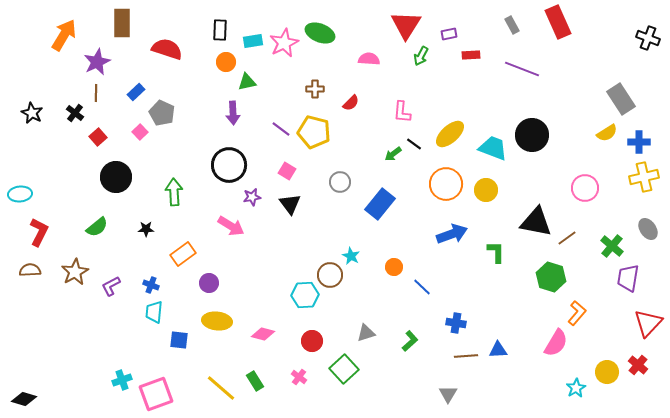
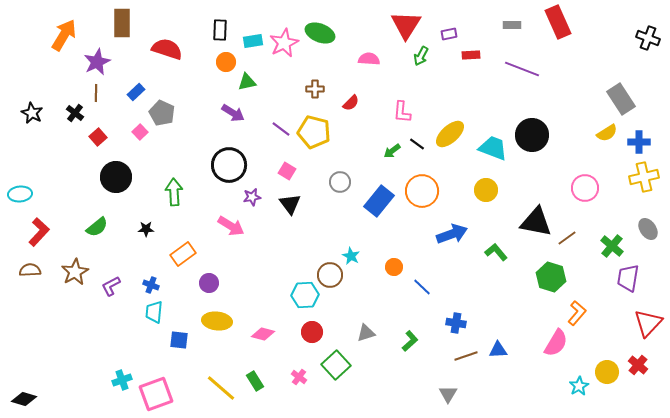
gray rectangle at (512, 25): rotated 60 degrees counterclockwise
purple arrow at (233, 113): rotated 55 degrees counterclockwise
black line at (414, 144): moved 3 px right
green arrow at (393, 154): moved 1 px left, 3 px up
orange circle at (446, 184): moved 24 px left, 7 px down
blue rectangle at (380, 204): moved 1 px left, 3 px up
red L-shape at (39, 232): rotated 16 degrees clockwise
green L-shape at (496, 252): rotated 40 degrees counterclockwise
red circle at (312, 341): moved 9 px up
brown line at (466, 356): rotated 15 degrees counterclockwise
green square at (344, 369): moved 8 px left, 4 px up
cyan star at (576, 388): moved 3 px right, 2 px up
